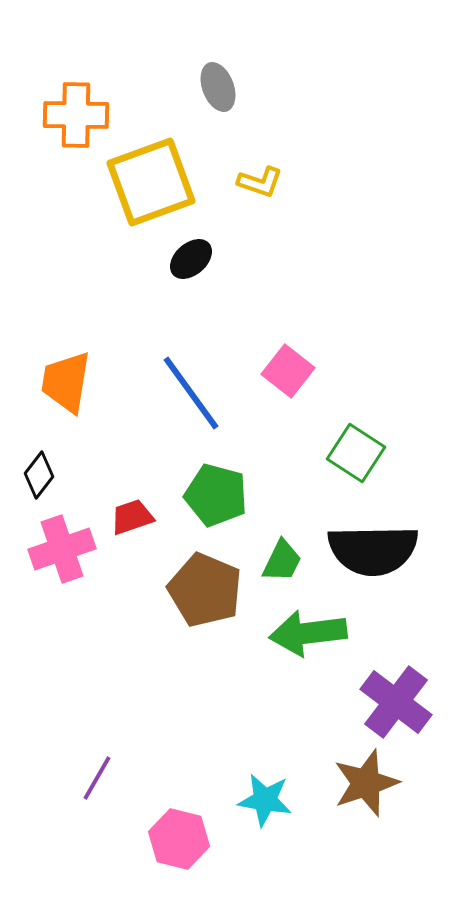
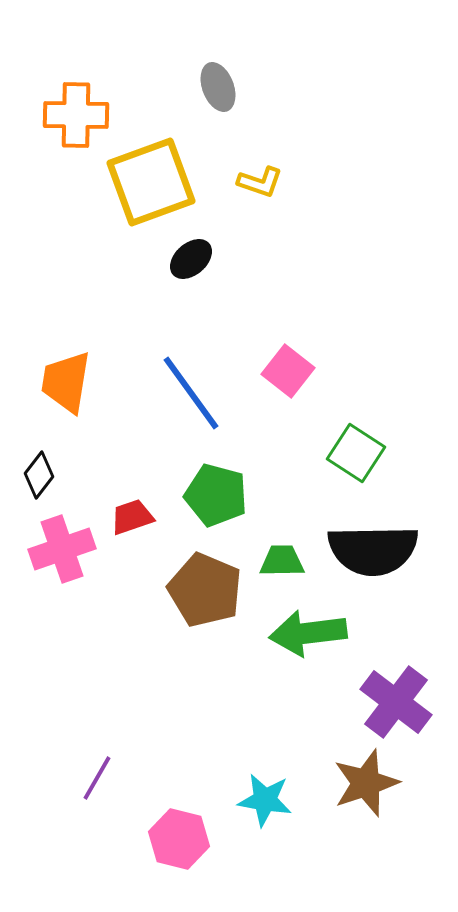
green trapezoid: rotated 117 degrees counterclockwise
